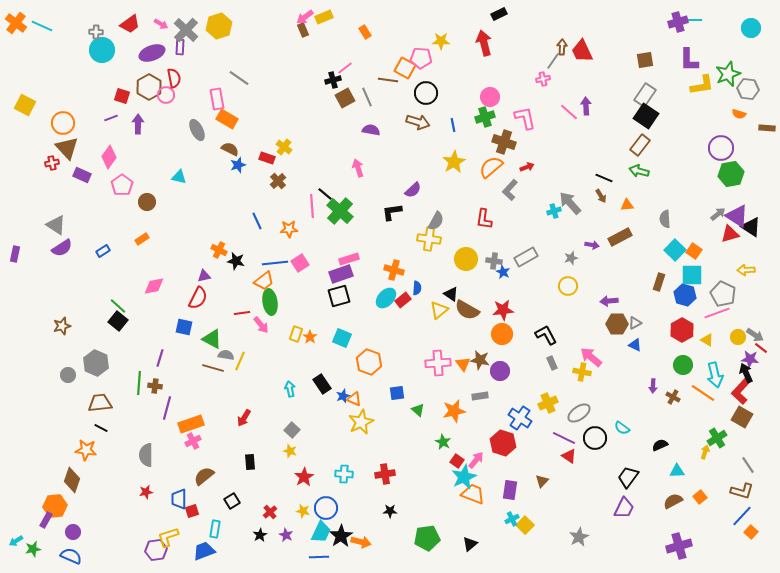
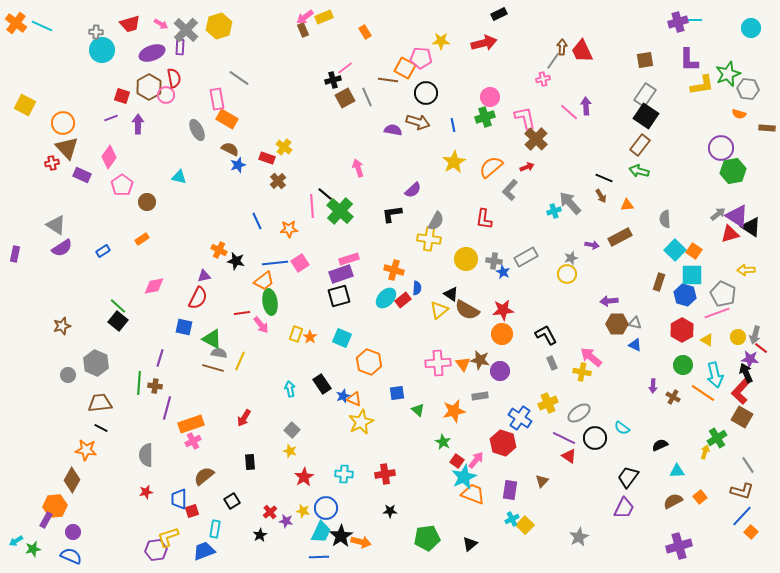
red trapezoid at (130, 24): rotated 20 degrees clockwise
red arrow at (484, 43): rotated 90 degrees clockwise
purple semicircle at (371, 130): moved 22 px right
brown cross at (504, 142): moved 32 px right, 3 px up; rotated 25 degrees clockwise
green hexagon at (731, 174): moved 2 px right, 3 px up
black L-shape at (392, 212): moved 2 px down
yellow circle at (568, 286): moved 1 px left, 12 px up
gray triangle at (635, 323): rotated 40 degrees clockwise
gray arrow at (755, 335): rotated 72 degrees clockwise
gray semicircle at (226, 355): moved 7 px left, 2 px up
brown diamond at (72, 480): rotated 10 degrees clockwise
purple star at (286, 535): moved 14 px up; rotated 16 degrees counterclockwise
